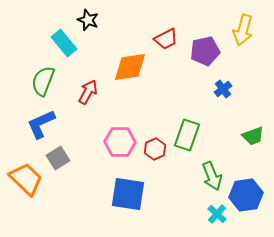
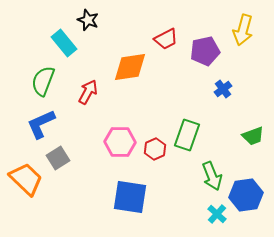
blue square: moved 2 px right, 3 px down
